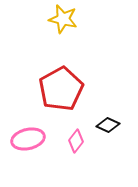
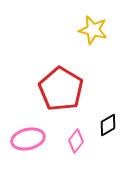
yellow star: moved 30 px right, 11 px down
red pentagon: rotated 12 degrees counterclockwise
black diamond: rotated 55 degrees counterclockwise
